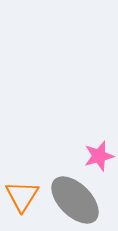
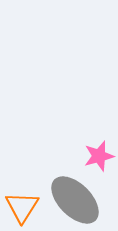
orange triangle: moved 11 px down
